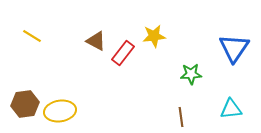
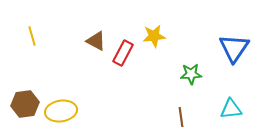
yellow line: rotated 42 degrees clockwise
red rectangle: rotated 10 degrees counterclockwise
yellow ellipse: moved 1 px right
